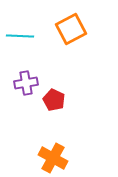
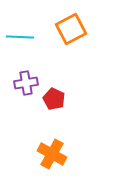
cyan line: moved 1 px down
red pentagon: moved 1 px up
orange cross: moved 1 px left, 4 px up
